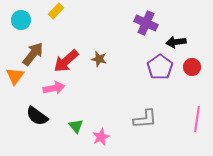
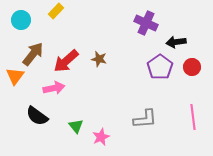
pink line: moved 4 px left, 2 px up; rotated 15 degrees counterclockwise
